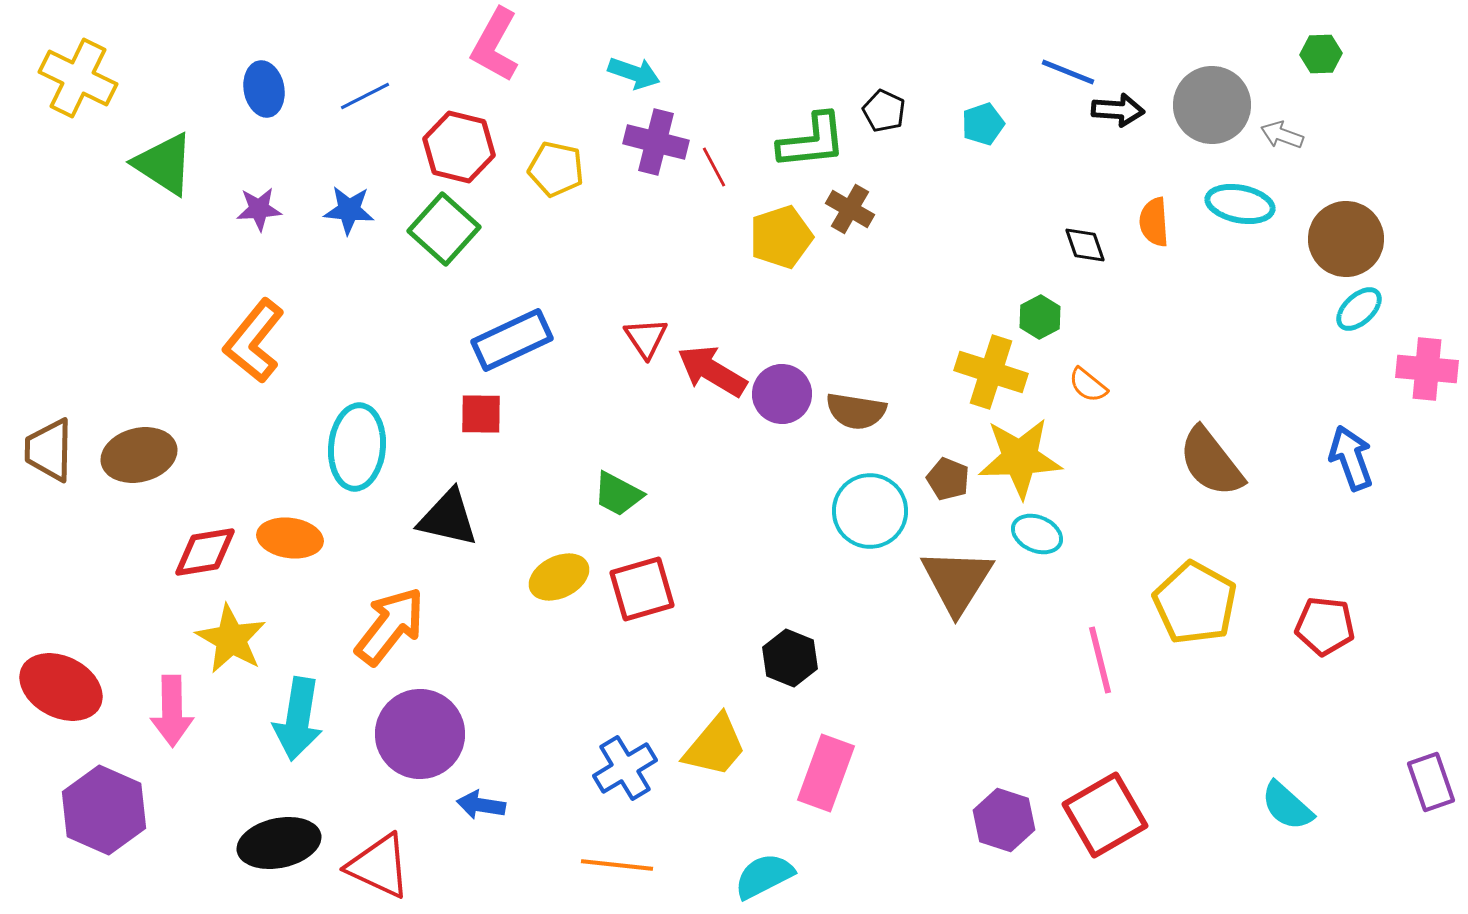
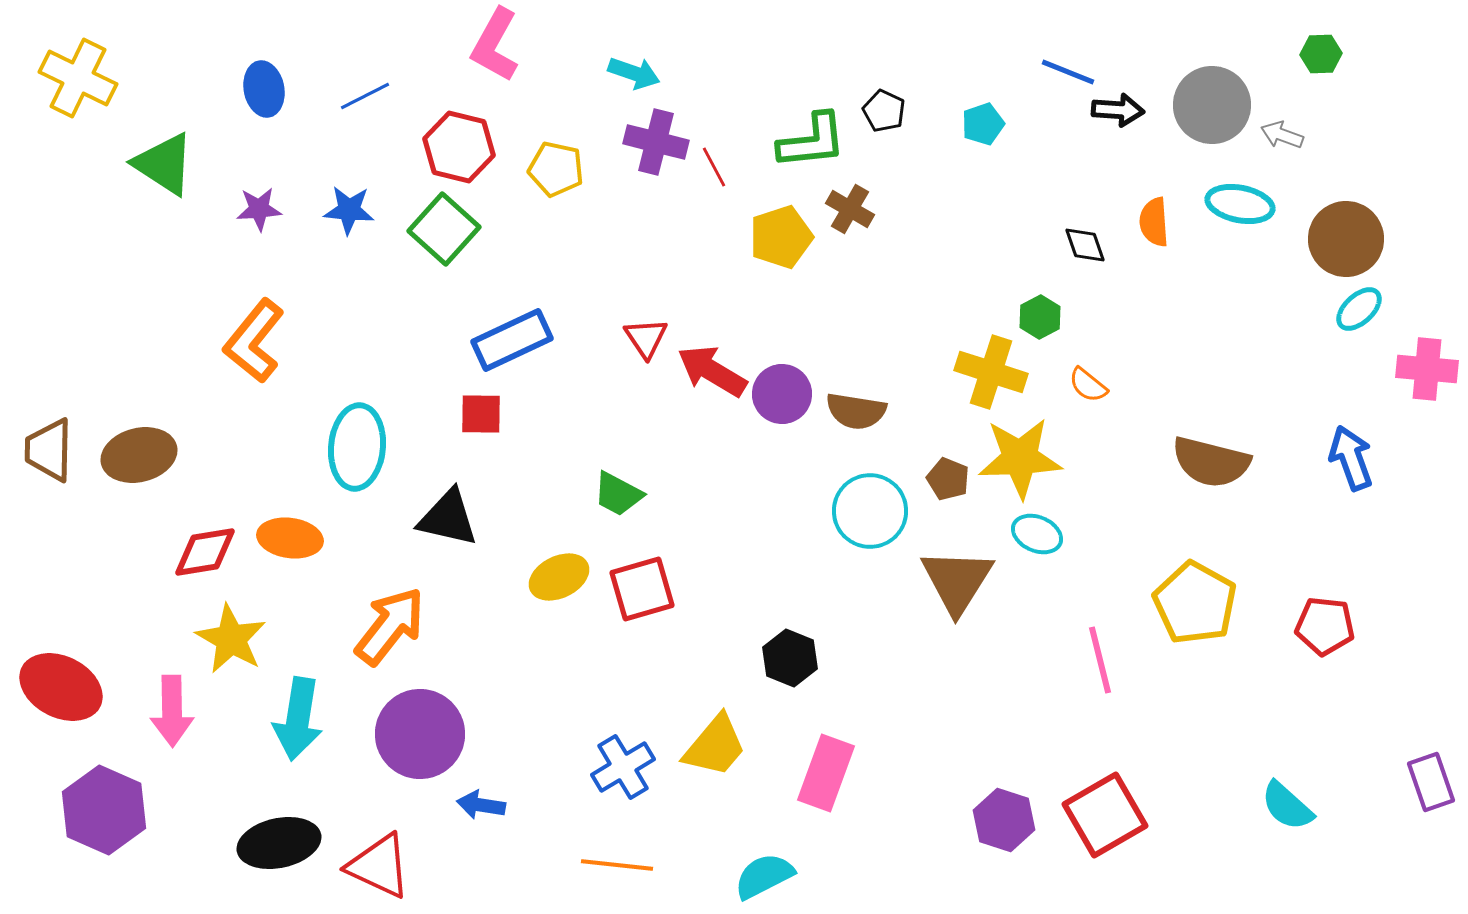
brown semicircle at (1211, 462): rotated 38 degrees counterclockwise
blue cross at (625, 768): moved 2 px left, 1 px up
